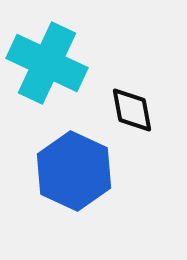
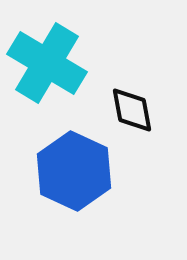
cyan cross: rotated 6 degrees clockwise
